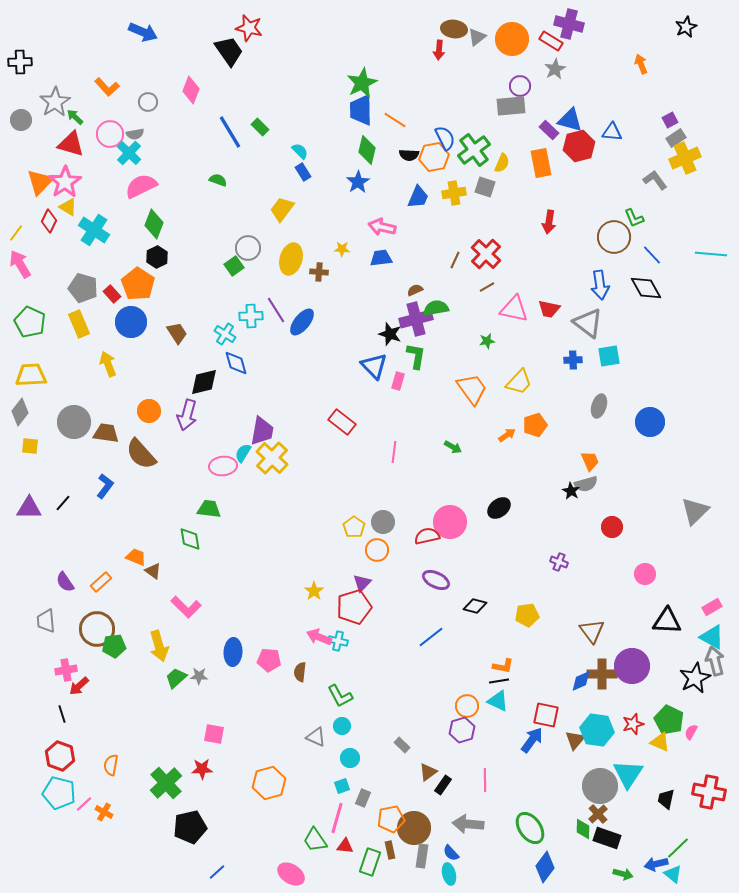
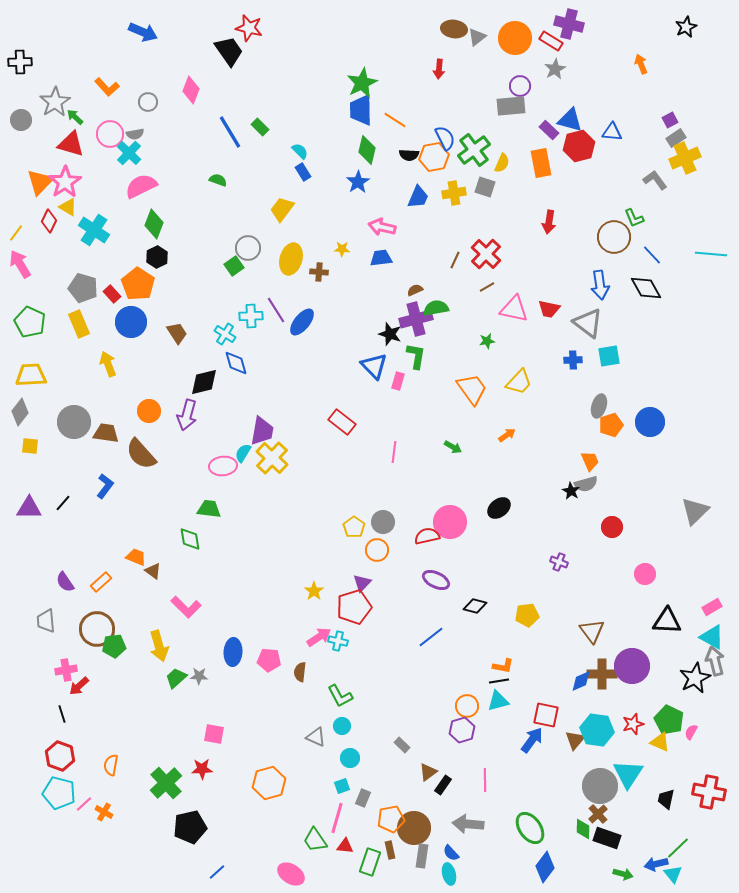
orange circle at (512, 39): moved 3 px right, 1 px up
red arrow at (439, 50): moved 19 px down
orange pentagon at (535, 425): moved 76 px right
pink arrow at (319, 637): rotated 125 degrees clockwise
cyan triangle at (498, 701): rotated 40 degrees counterclockwise
cyan triangle at (673, 874): rotated 12 degrees clockwise
